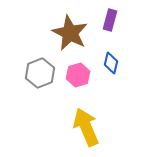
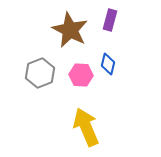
brown star: moved 3 px up
blue diamond: moved 3 px left, 1 px down
pink hexagon: moved 3 px right; rotated 20 degrees clockwise
